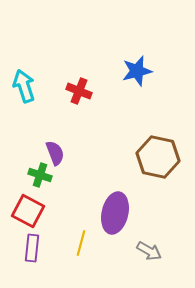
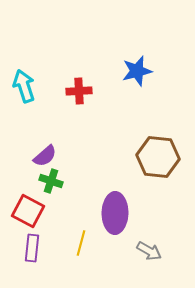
red cross: rotated 25 degrees counterclockwise
purple semicircle: moved 10 px left, 3 px down; rotated 70 degrees clockwise
brown hexagon: rotated 6 degrees counterclockwise
green cross: moved 11 px right, 6 px down
purple ellipse: rotated 12 degrees counterclockwise
